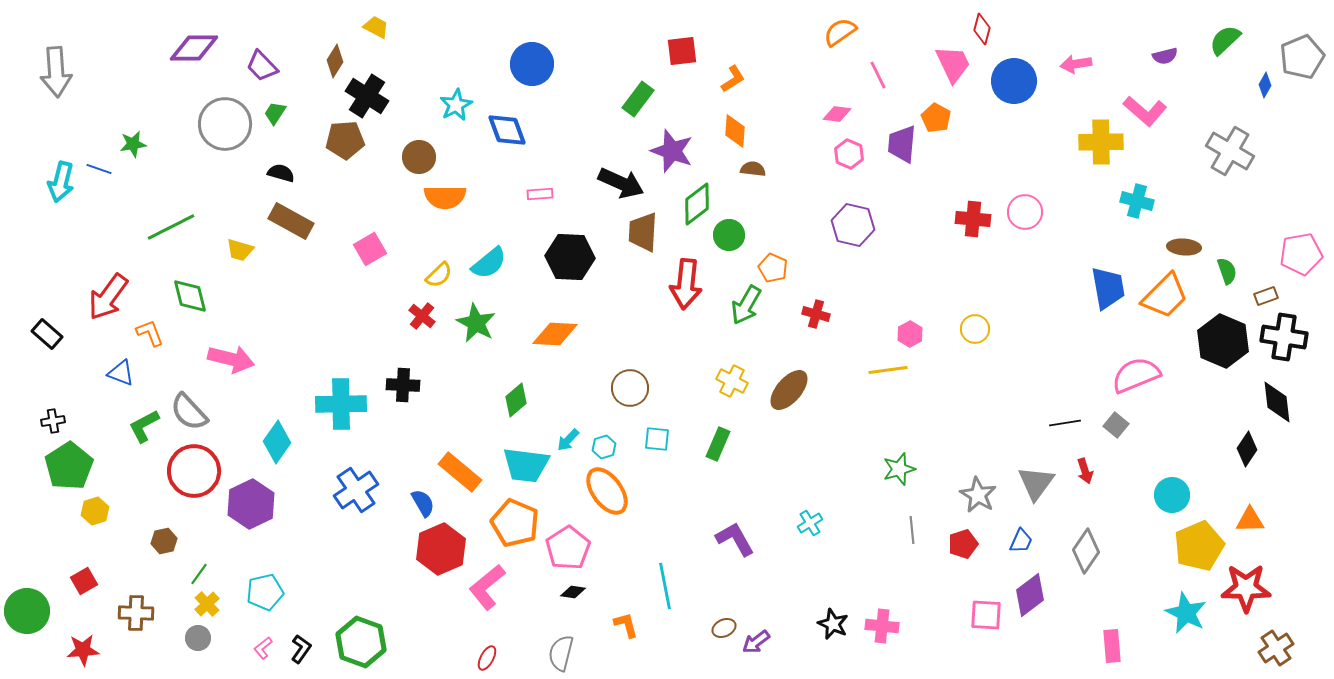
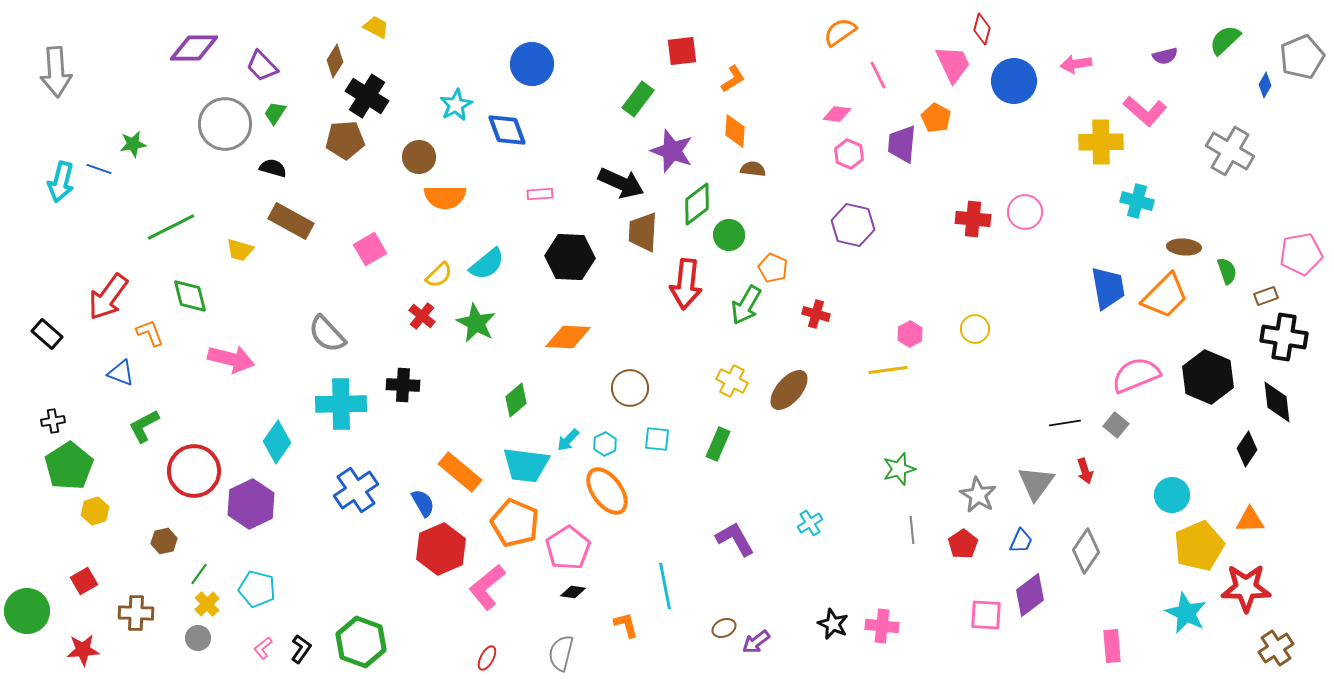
black semicircle at (281, 173): moved 8 px left, 5 px up
cyan semicircle at (489, 263): moved 2 px left, 1 px down
orange diamond at (555, 334): moved 13 px right, 3 px down
black hexagon at (1223, 341): moved 15 px left, 36 px down
gray semicircle at (189, 412): moved 138 px right, 78 px up
cyan hexagon at (604, 447): moved 1 px right, 3 px up; rotated 10 degrees counterclockwise
red pentagon at (963, 544): rotated 16 degrees counterclockwise
cyan pentagon at (265, 592): moved 8 px left, 3 px up; rotated 27 degrees clockwise
